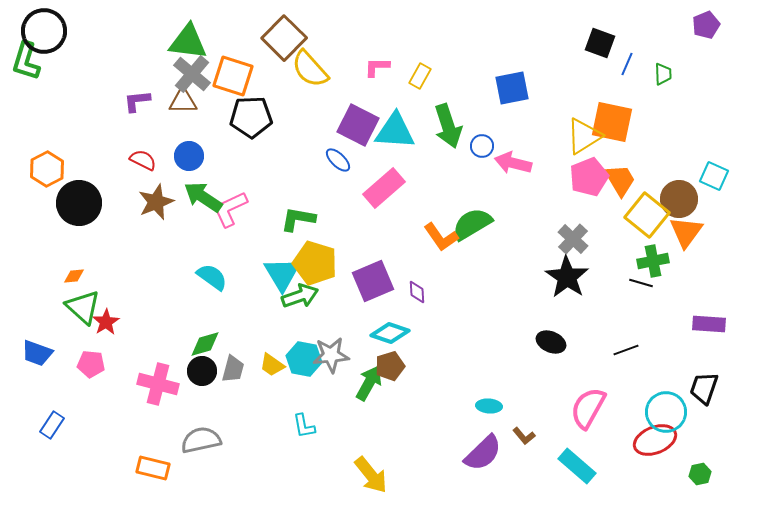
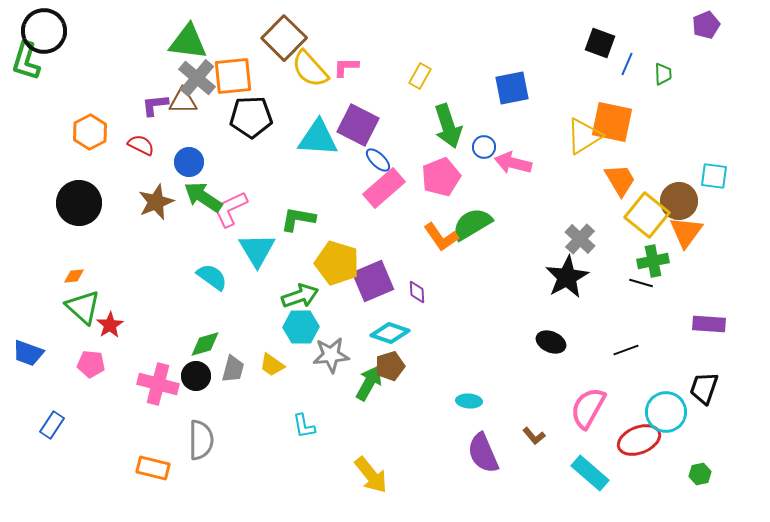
pink L-shape at (377, 67): moved 31 px left
gray cross at (192, 74): moved 5 px right, 4 px down
orange square at (233, 76): rotated 24 degrees counterclockwise
purple L-shape at (137, 101): moved 18 px right, 4 px down
cyan triangle at (395, 131): moved 77 px left, 7 px down
blue circle at (482, 146): moved 2 px right, 1 px down
blue circle at (189, 156): moved 6 px down
red semicircle at (143, 160): moved 2 px left, 15 px up
blue ellipse at (338, 160): moved 40 px right
orange hexagon at (47, 169): moved 43 px right, 37 px up
cyan square at (714, 176): rotated 16 degrees counterclockwise
pink pentagon at (589, 177): moved 148 px left
brown circle at (679, 199): moved 2 px down
gray cross at (573, 239): moved 7 px right
yellow pentagon at (315, 263): moved 22 px right
cyan triangle at (282, 274): moved 25 px left, 24 px up
black star at (567, 277): rotated 9 degrees clockwise
red star at (106, 322): moved 4 px right, 3 px down
blue trapezoid at (37, 353): moved 9 px left
cyan hexagon at (304, 359): moved 3 px left, 32 px up; rotated 12 degrees counterclockwise
black circle at (202, 371): moved 6 px left, 5 px down
cyan ellipse at (489, 406): moved 20 px left, 5 px up
brown L-shape at (524, 436): moved 10 px right
gray semicircle at (201, 440): rotated 102 degrees clockwise
red ellipse at (655, 440): moved 16 px left
purple semicircle at (483, 453): rotated 111 degrees clockwise
cyan rectangle at (577, 466): moved 13 px right, 7 px down
